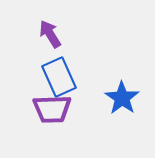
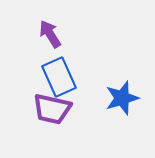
blue star: rotated 20 degrees clockwise
purple trapezoid: rotated 15 degrees clockwise
